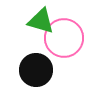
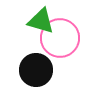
pink circle: moved 4 px left
